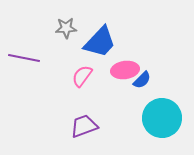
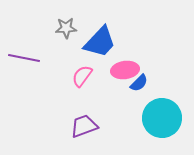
blue semicircle: moved 3 px left, 3 px down
